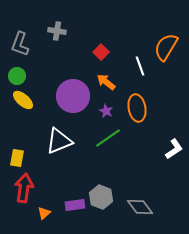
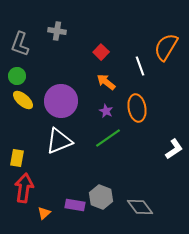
purple circle: moved 12 px left, 5 px down
purple rectangle: rotated 18 degrees clockwise
